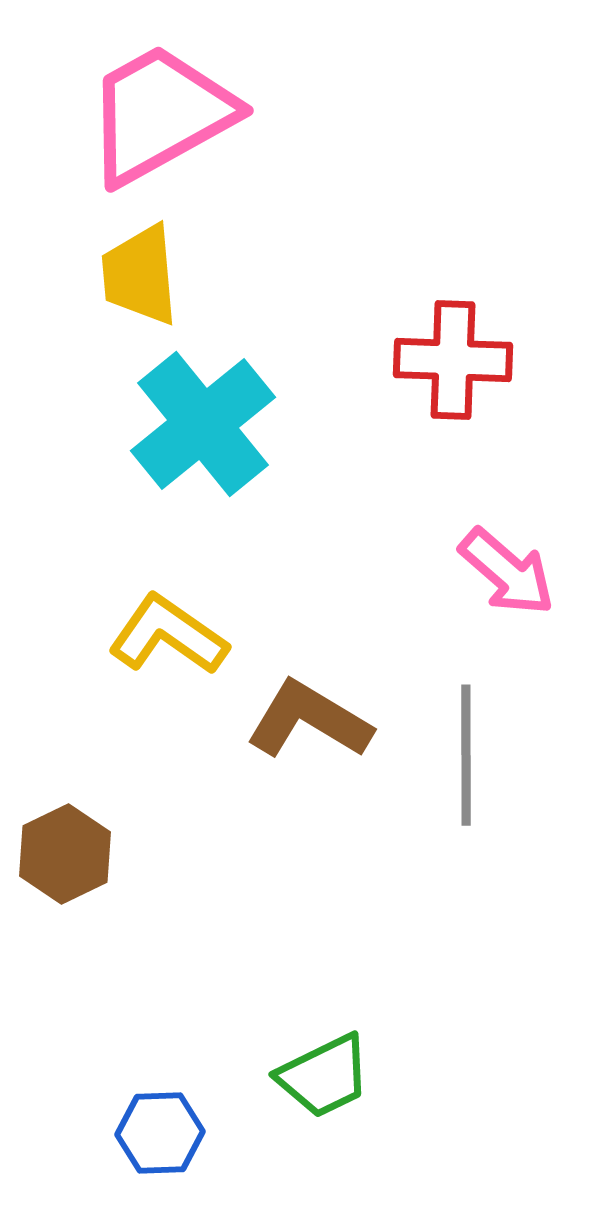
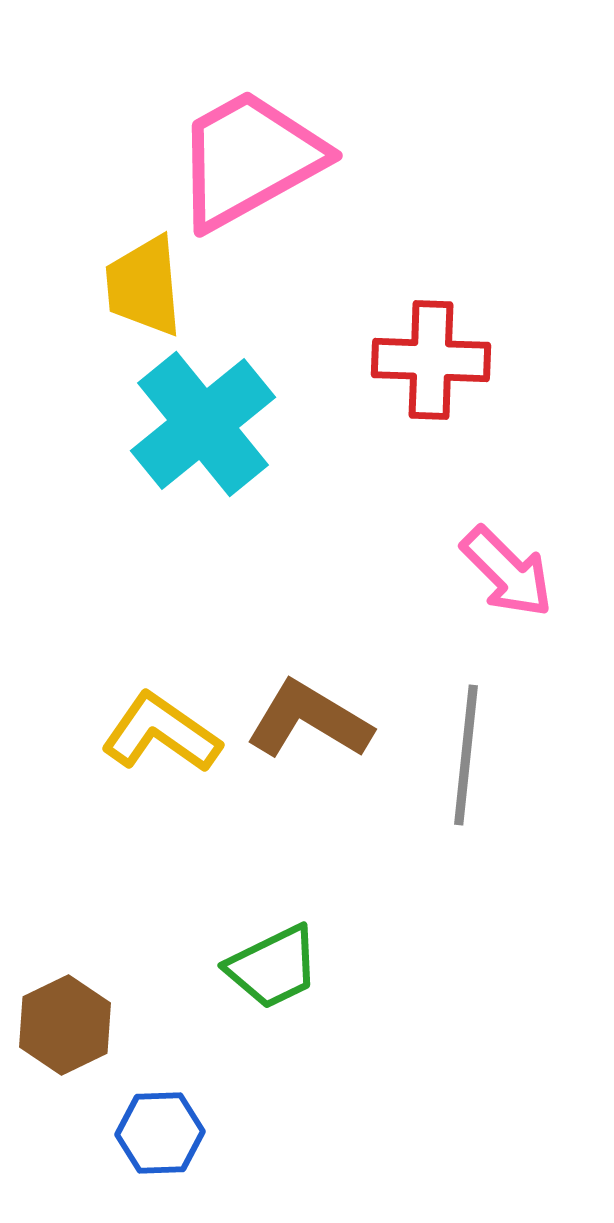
pink trapezoid: moved 89 px right, 45 px down
yellow trapezoid: moved 4 px right, 11 px down
red cross: moved 22 px left
pink arrow: rotated 4 degrees clockwise
yellow L-shape: moved 7 px left, 98 px down
gray line: rotated 6 degrees clockwise
brown hexagon: moved 171 px down
green trapezoid: moved 51 px left, 109 px up
